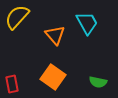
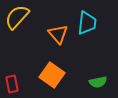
cyan trapezoid: rotated 35 degrees clockwise
orange triangle: moved 3 px right, 1 px up
orange square: moved 1 px left, 2 px up
green semicircle: rotated 24 degrees counterclockwise
